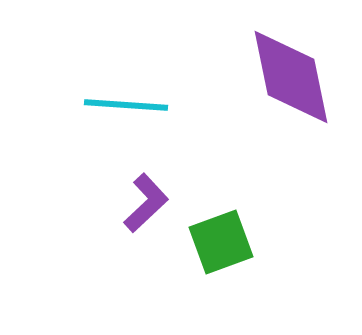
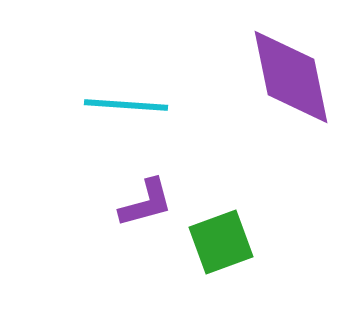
purple L-shape: rotated 28 degrees clockwise
